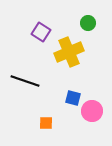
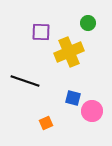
purple square: rotated 30 degrees counterclockwise
orange square: rotated 24 degrees counterclockwise
